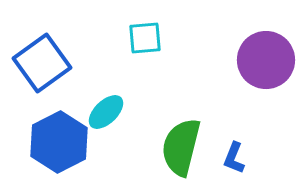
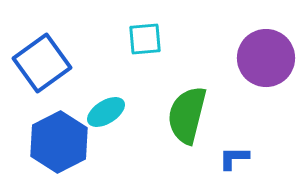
cyan square: moved 1 px down
purple circle: moved 2 px up
cyan ellipse: rotated 12 degrees clockwise
green semicircle: moved 6 px right, 32 px up
blue L-shape: rotated 68 degrees clockwise
